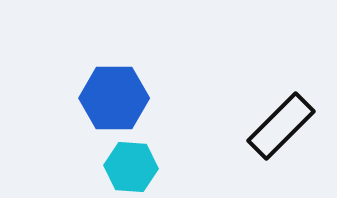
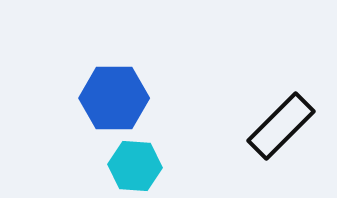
cyan hexagon: moved 4 px right, 1 px up
